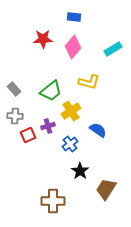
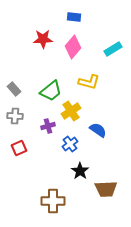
red square: moved 9 px left, 13 px down
brown trapezoid: rotated 125 degrees counterclockwise
